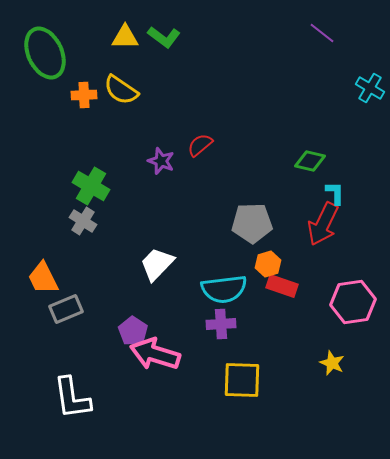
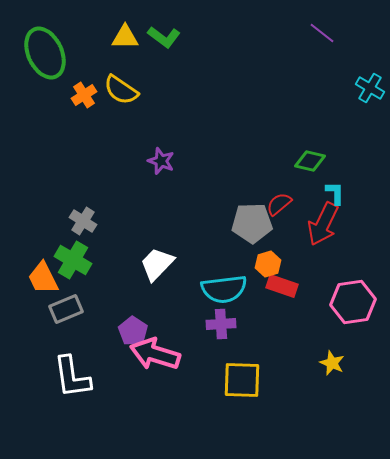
orange cross: rotated 30 degrees counterclockwise
red semicircle: moved 79 px right, 59 px down
green cross: moved 18 px left, 74 px down
white L-shape: moved 21 px up
